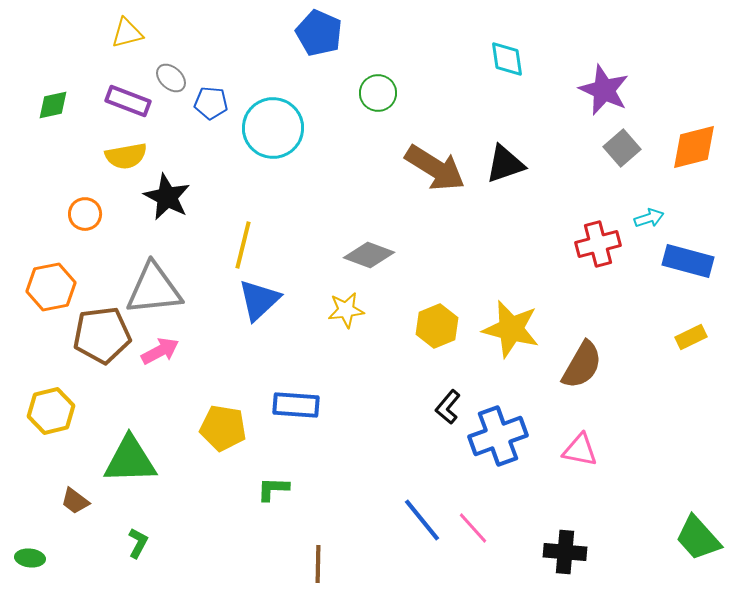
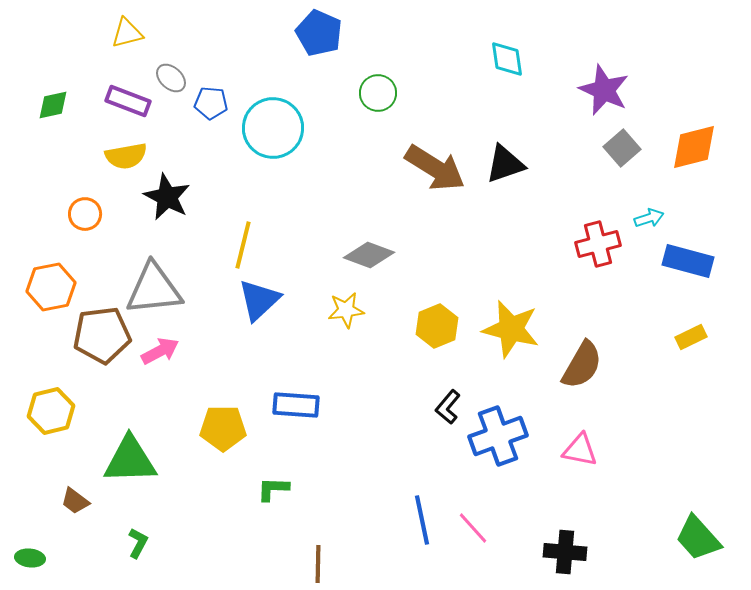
yellow pentagon at (223, 428): rotated 9 degrees counterclockwise
blue line at (422, 520): rotated 27 degrees clockwise
